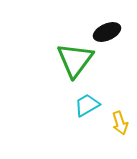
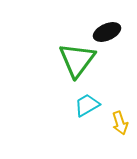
green triangle: moved 2 px right
